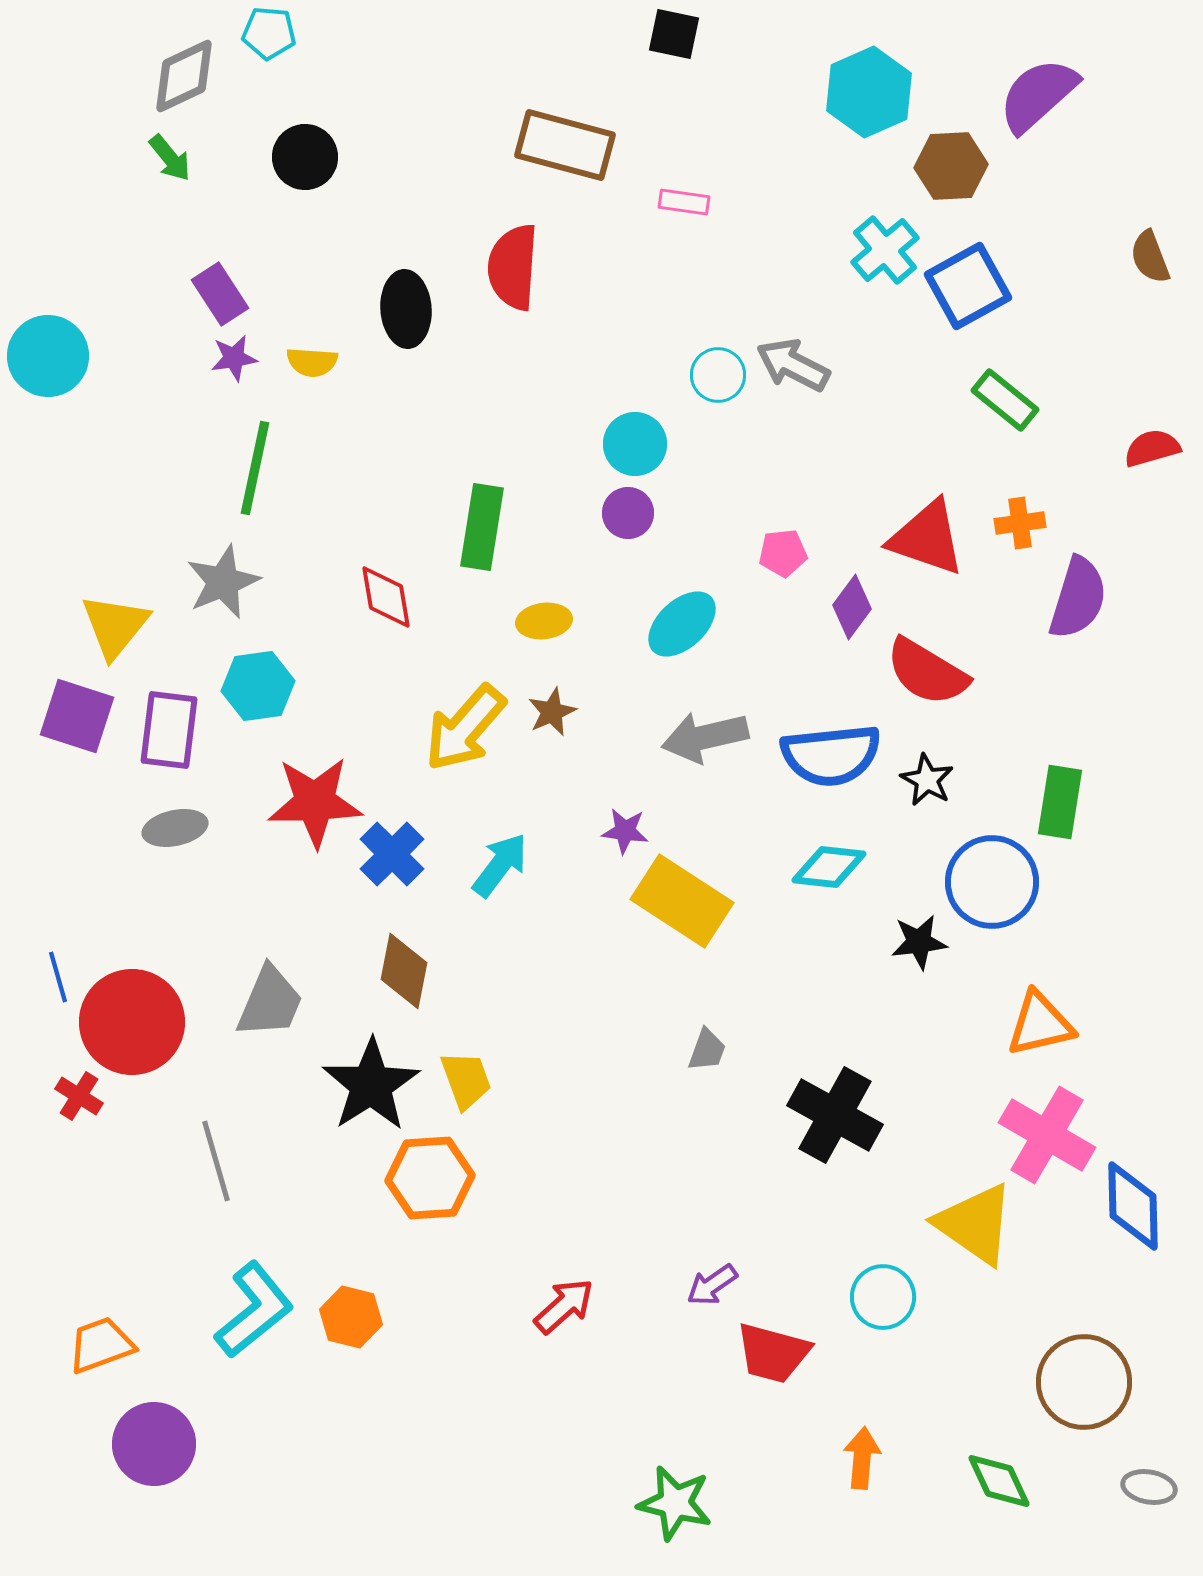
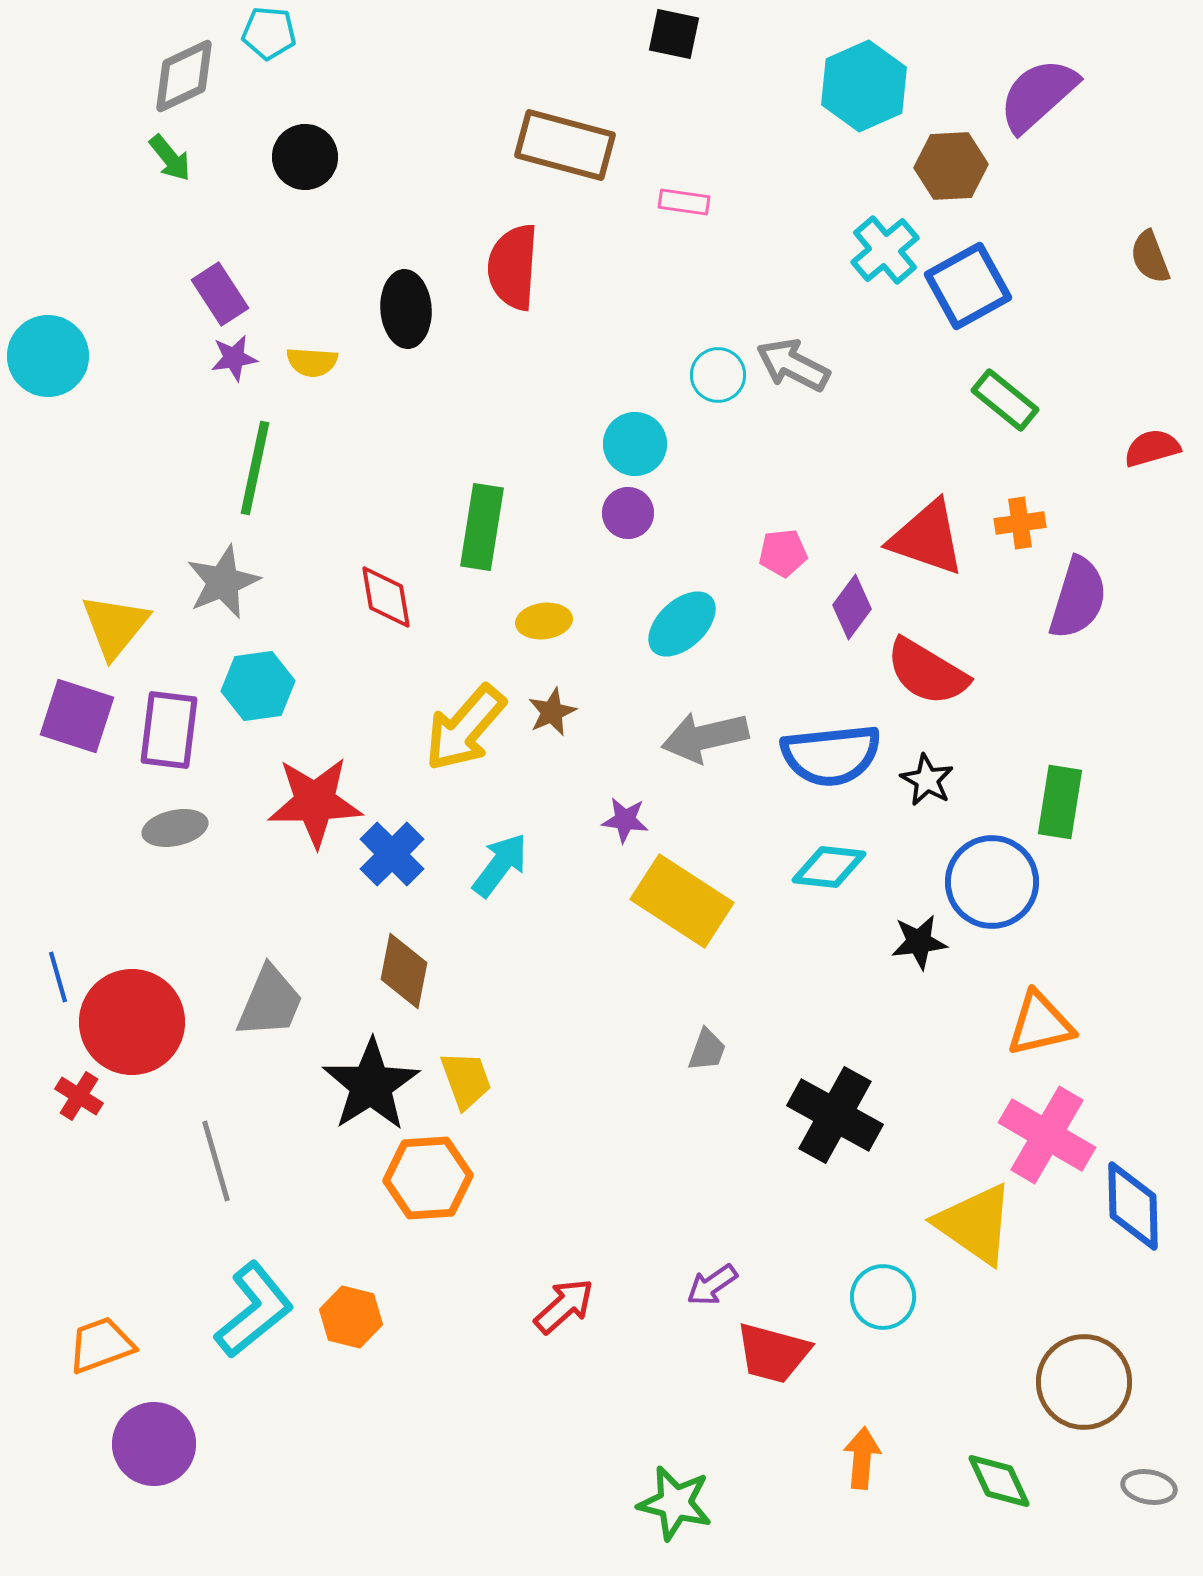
cyan hexagon at (869, 92): moved 5 px left, 6 px up
purple star at (625, 831): moved 11 px up
orange hexagon at (430, 1178): moved 2 px left
